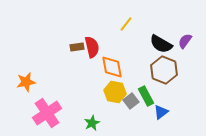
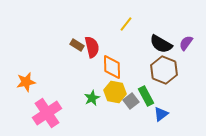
purple semicircle: moved 1 px right, 2 px down
brown rectangle: moved 2 px up; rotated 40 degrees clockwise
orange diamond: rotated 10 degrees clockwise
blue triangle: moved 2 px down
green star: moved 25 px up
